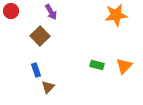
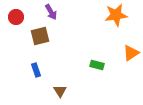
red circle: moved 5 px right, 6 px down
brown square: rotated 30 degrees clockwise
orange triangle: moved 7 px right, 13 px up; rotated 12 degrees clockwise
brown triangle: moved 12 px right, 4 px down; rotated 16 degrees counterclockwise
